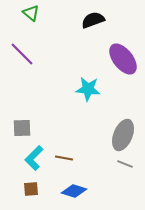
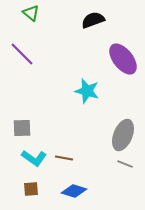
cyan star: moved 1 px left, 2 px down; rotated 10 degrees clockwise
cyan L-shape: rotated 100 degrees counterclockwise
